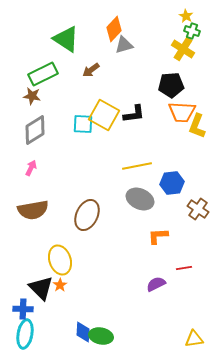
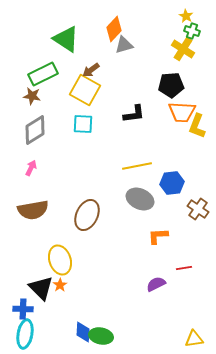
yellow square: moved 19 px left, 25 px up
